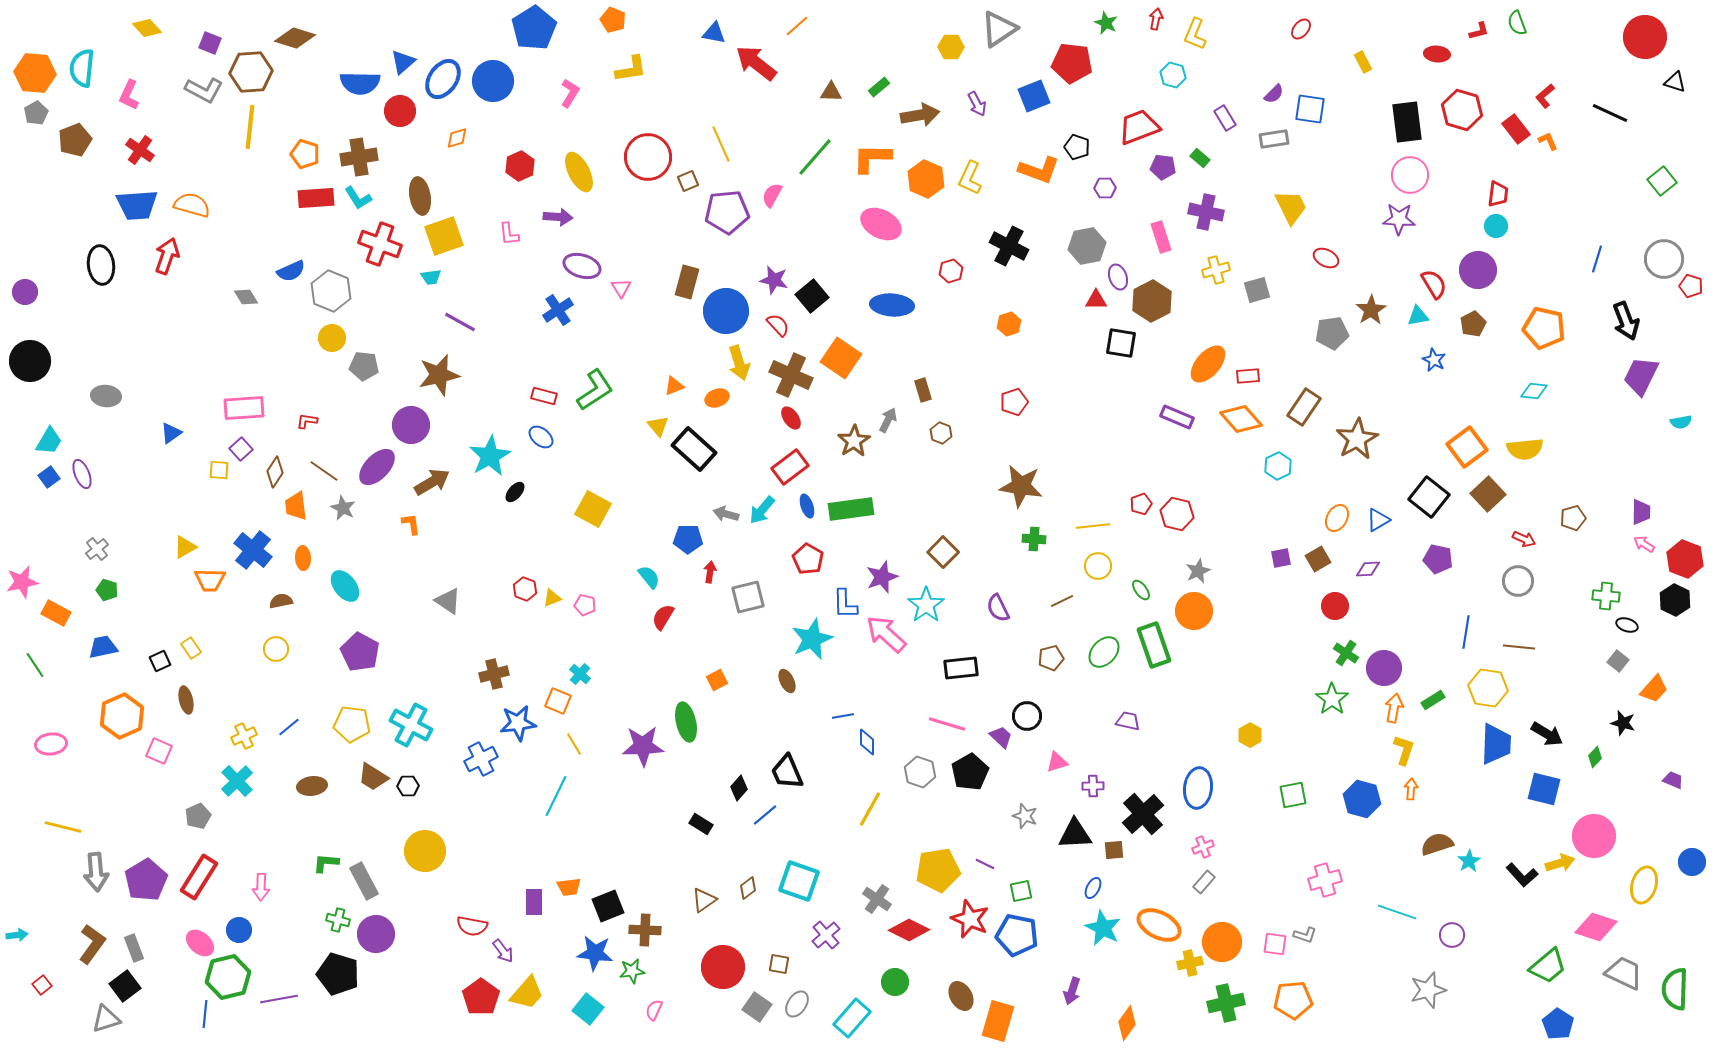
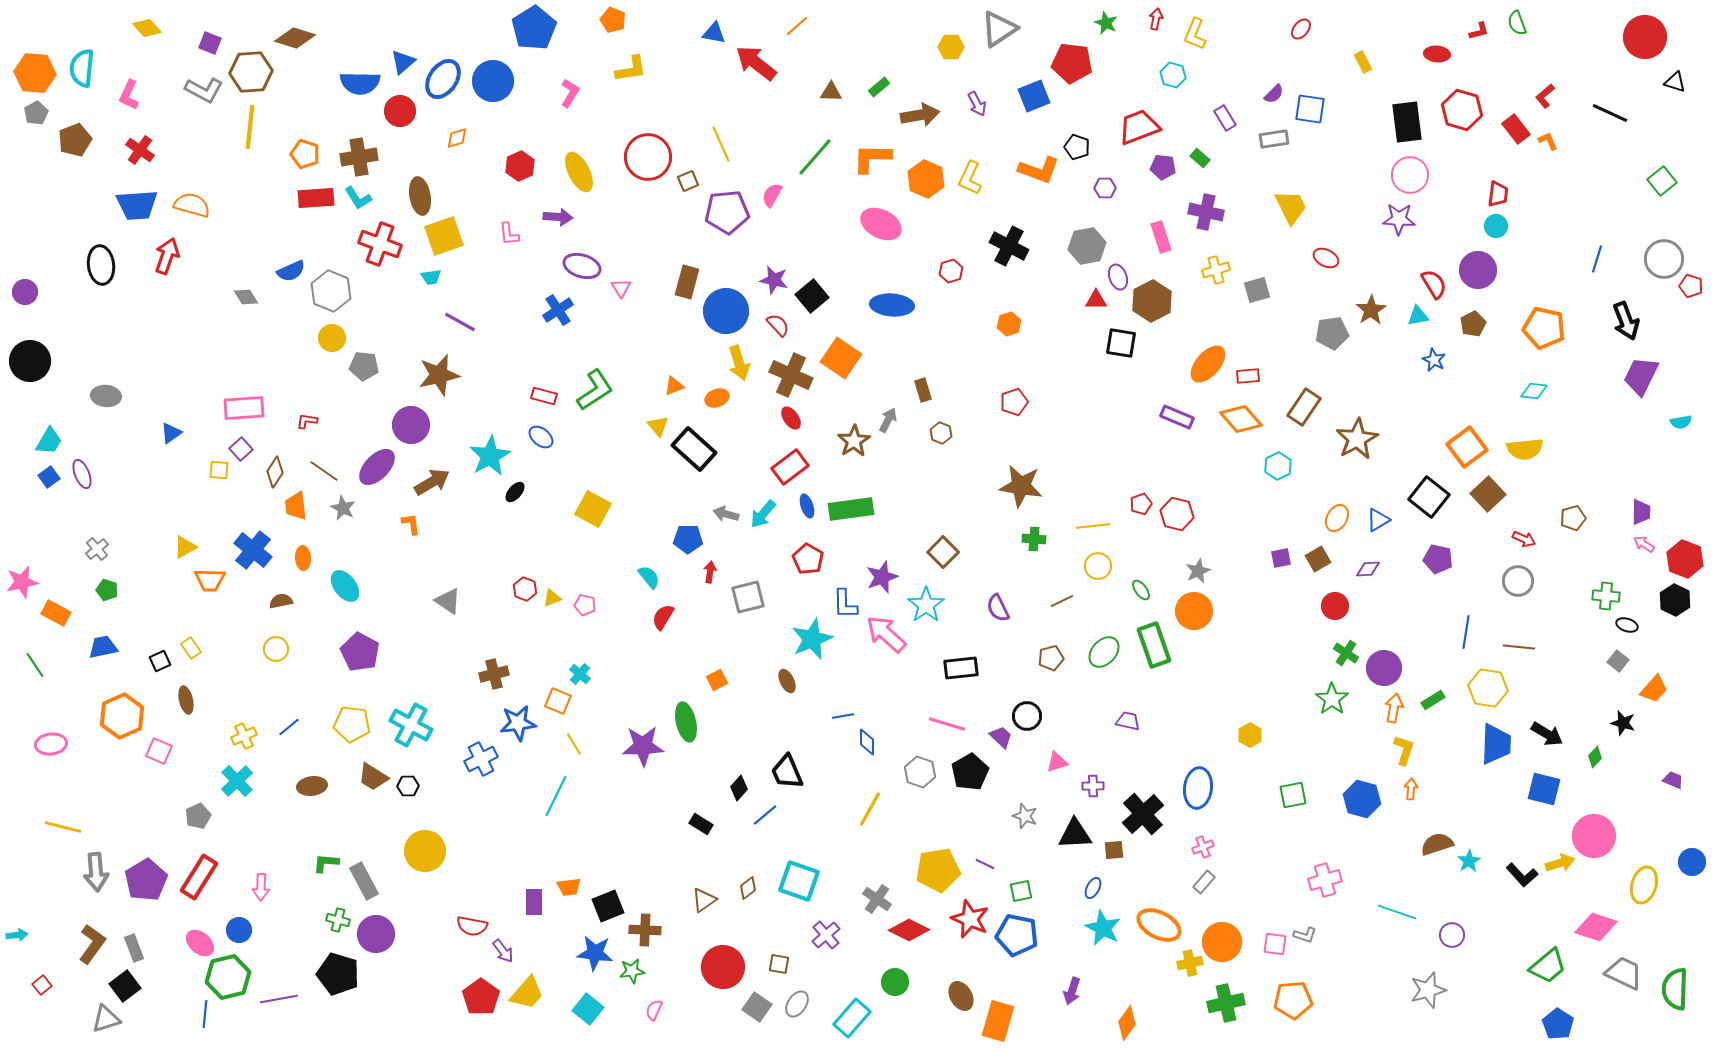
cyan arrow at (762, 510): moved 1 px right, 4 px down
